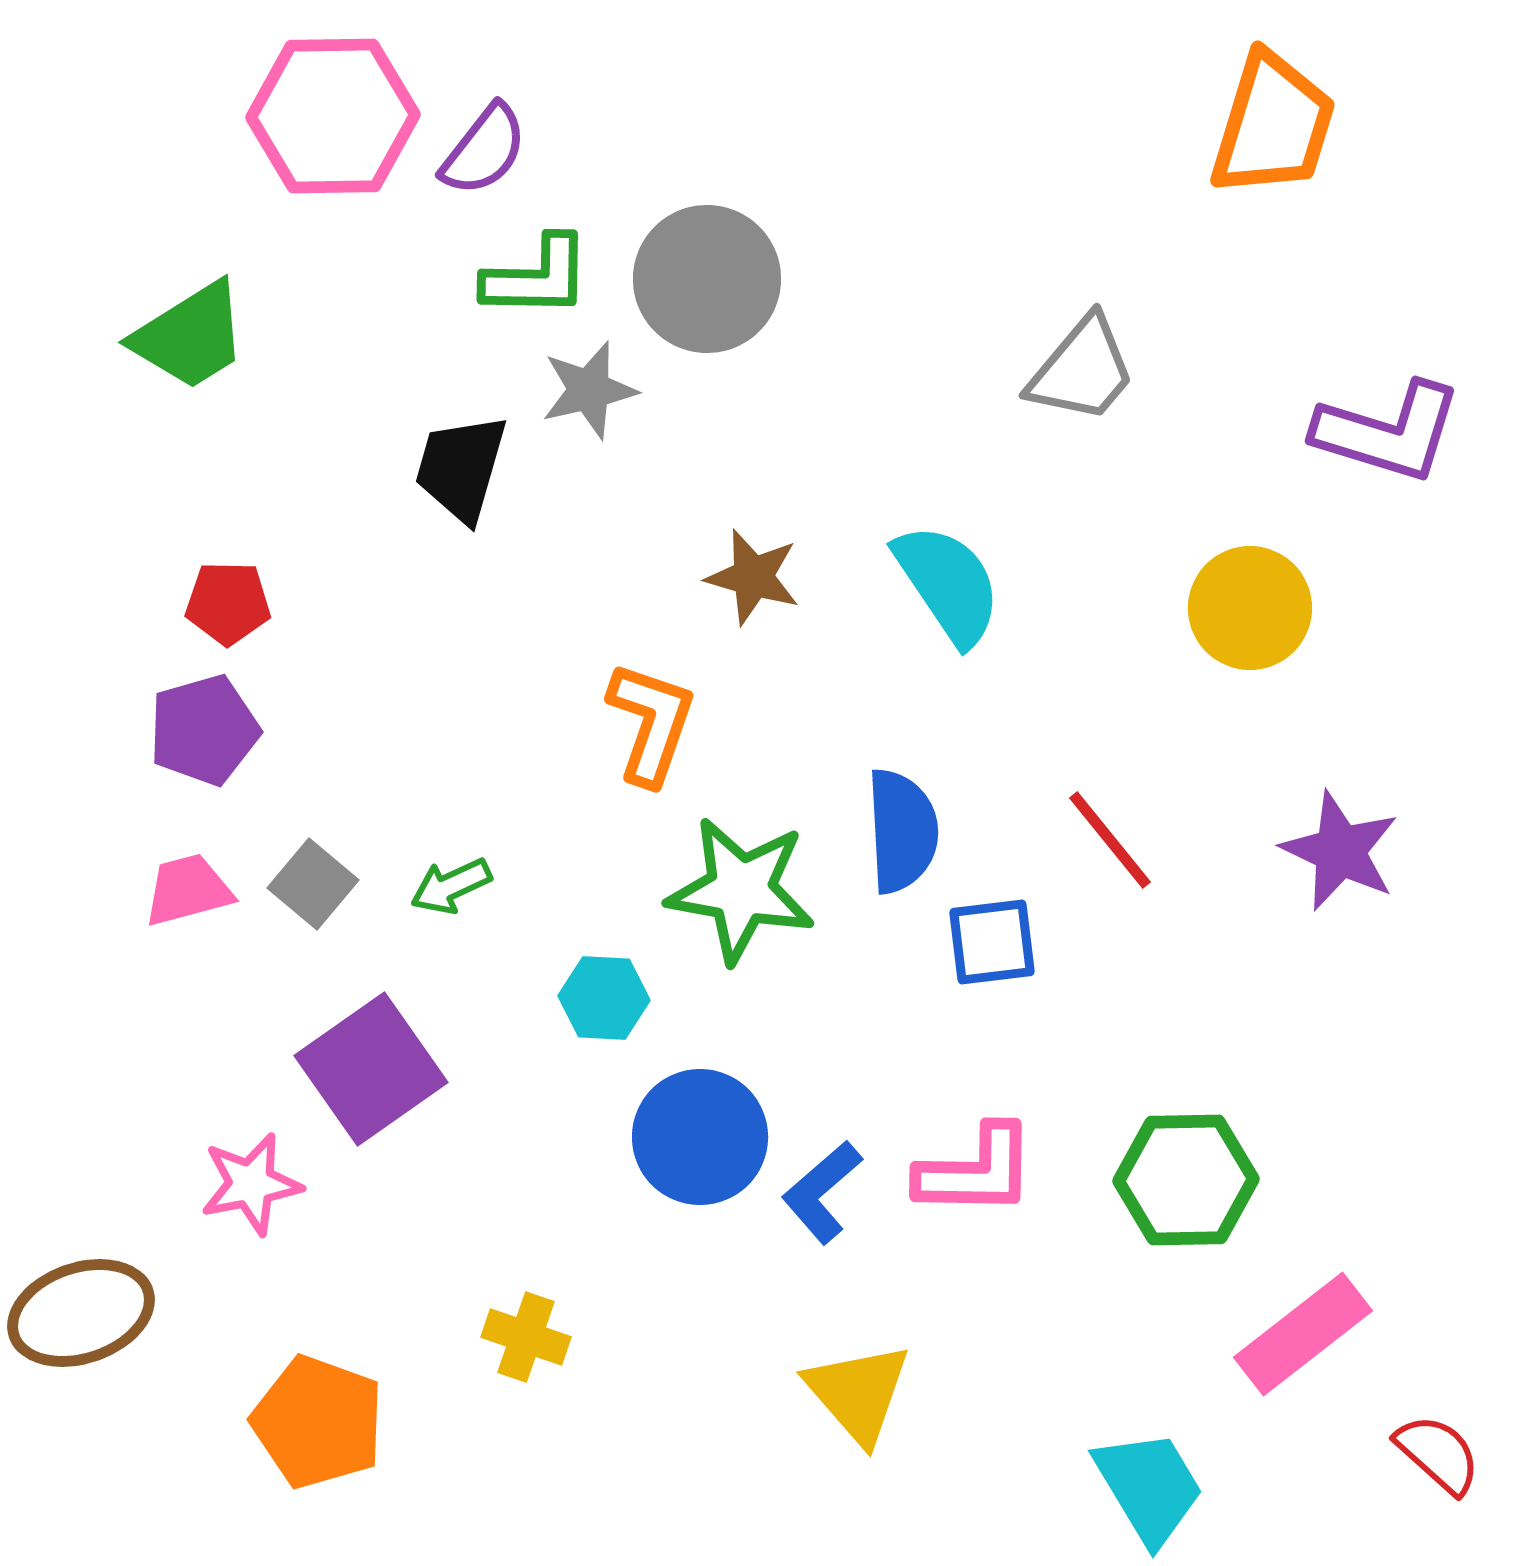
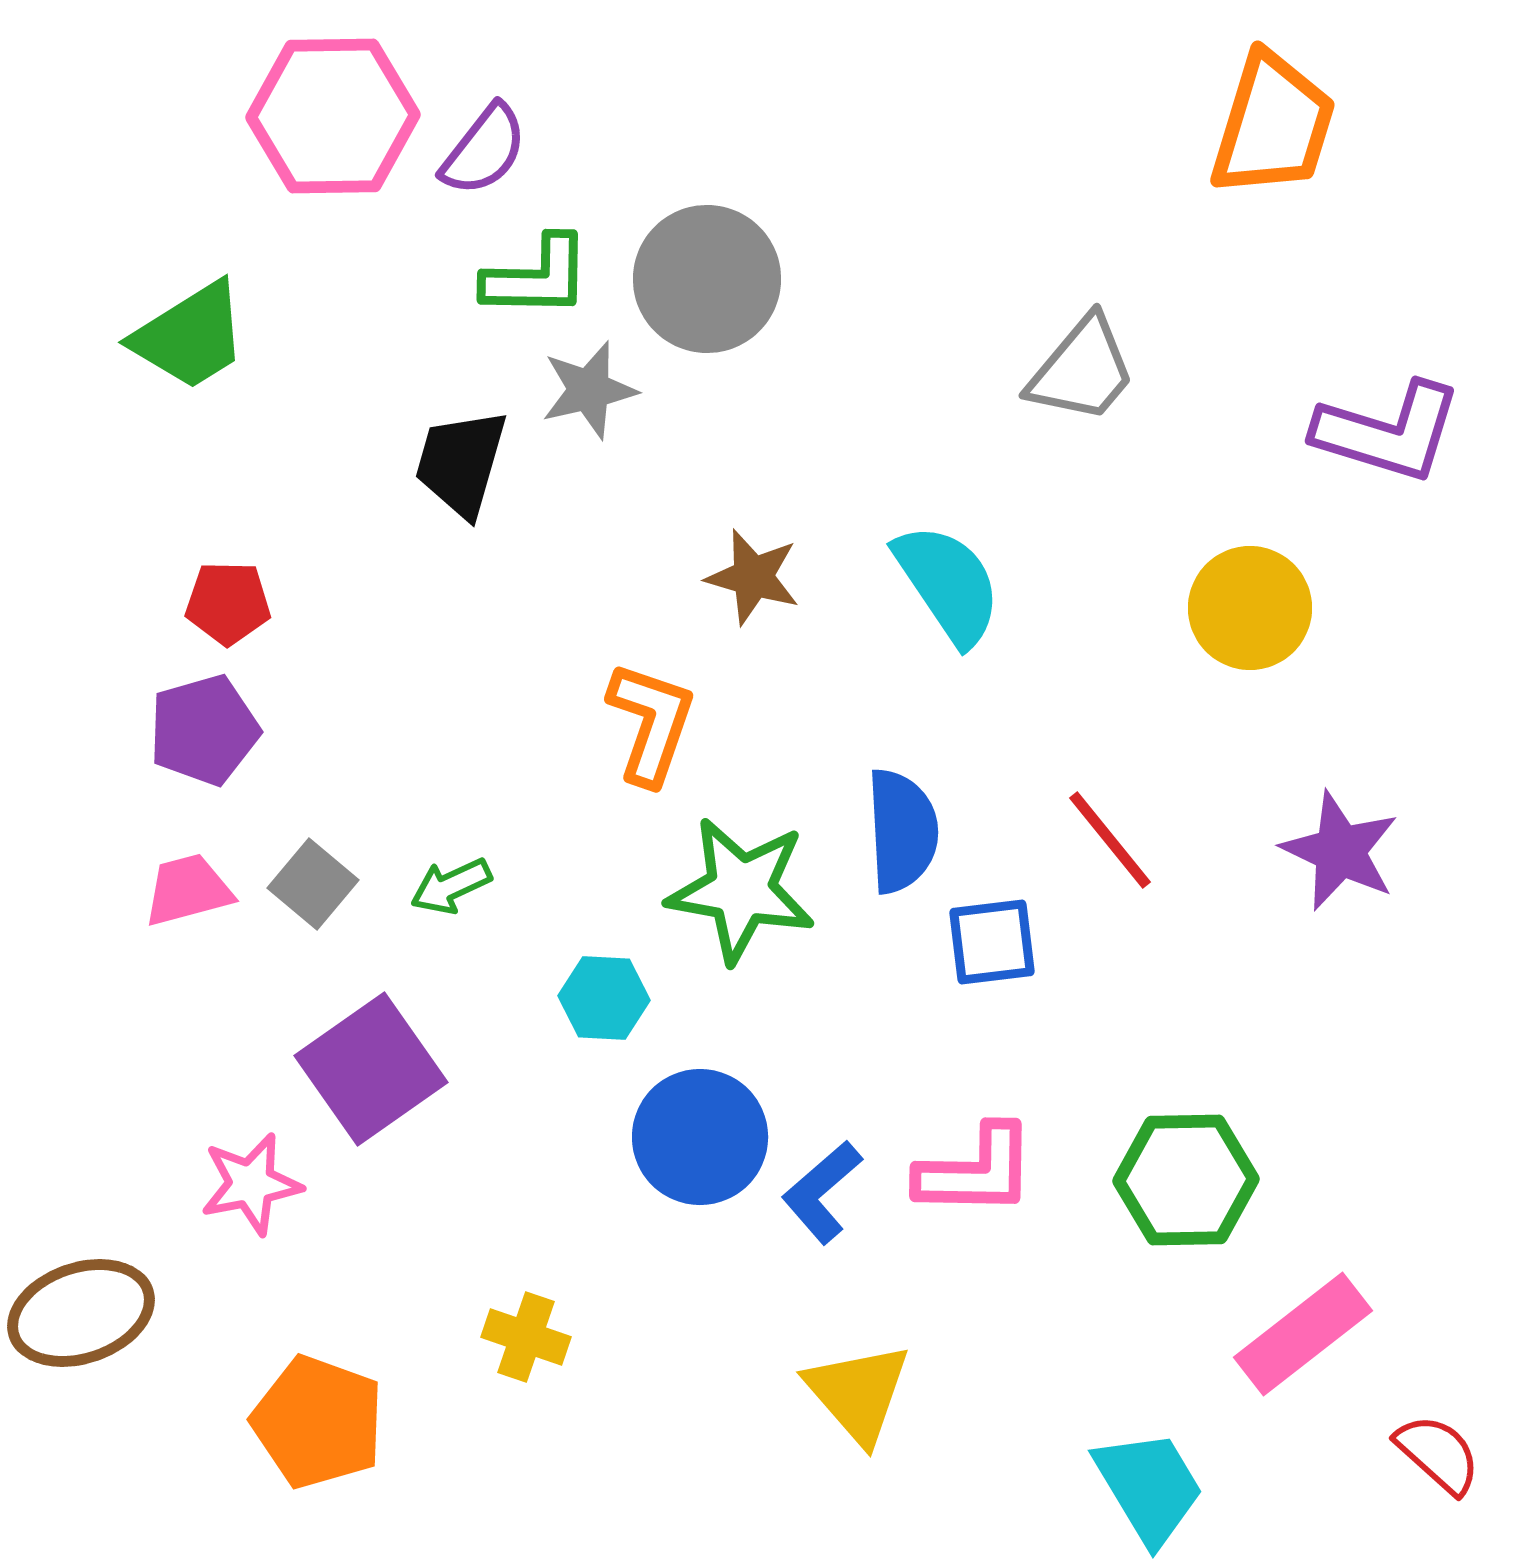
black trapezoid: moved 5 px up
